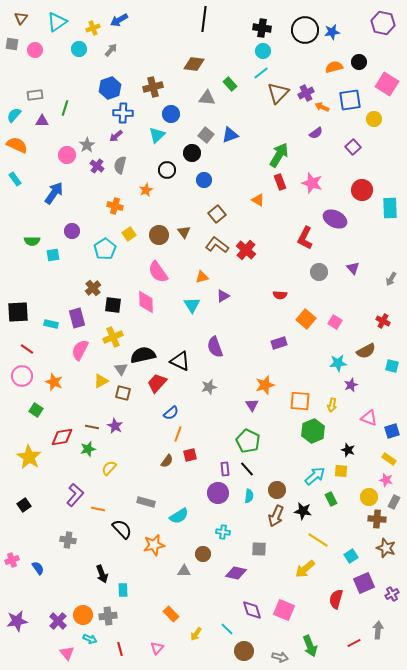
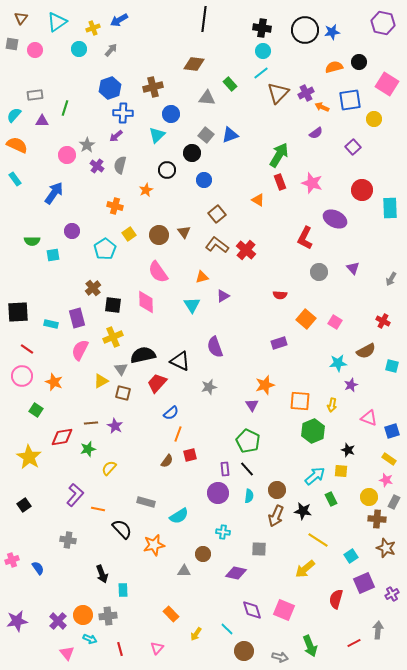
brown line at (92, 427): moved 1 px left, 4 px up; rotated 16 degrees counterclockwise
